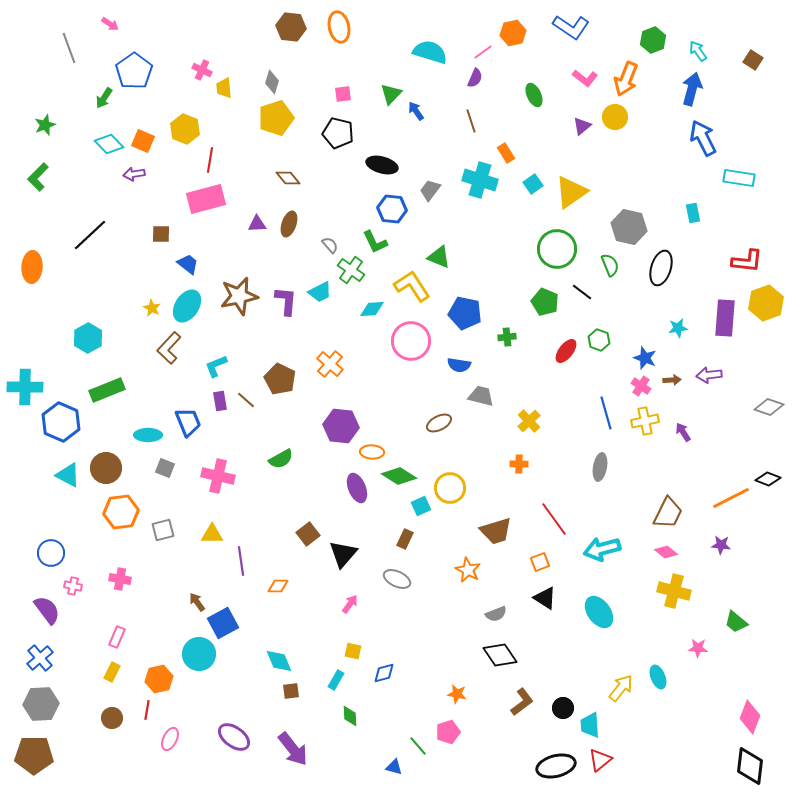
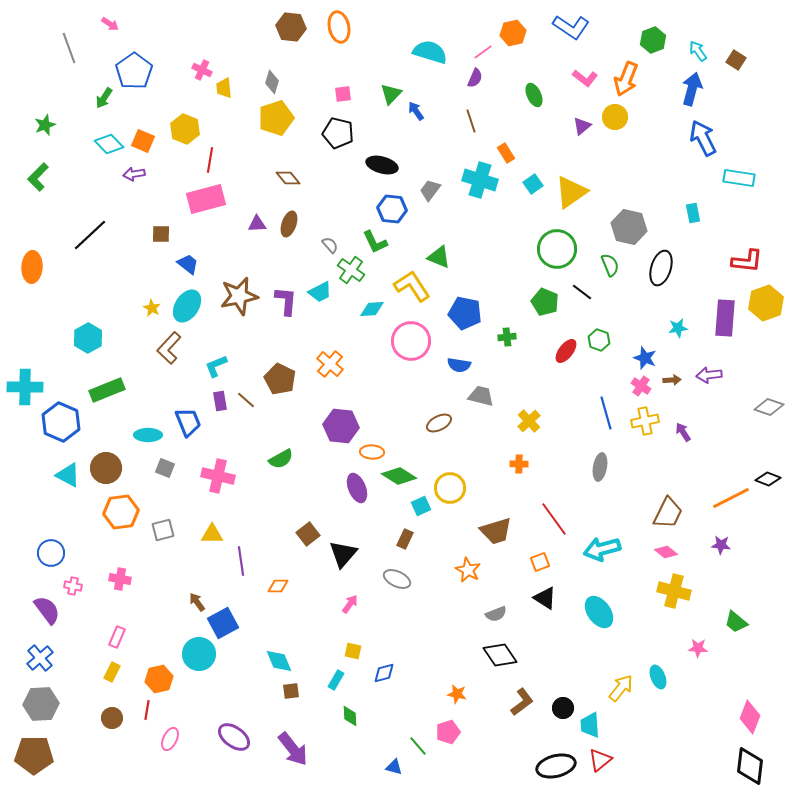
brown square at (753, 60): moved 17 px left
